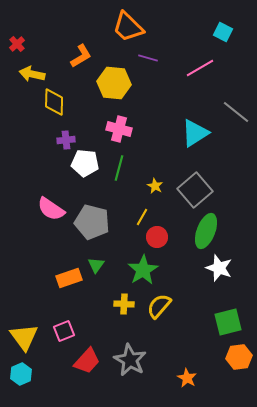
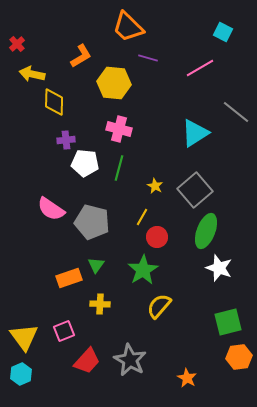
yellow cross: moved 24 px left
